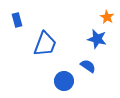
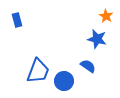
orange star: moved 1 px left, 1 px up
blue trapezoid: moved 7 px left, 27 px down
